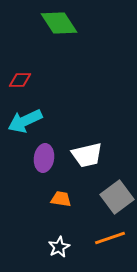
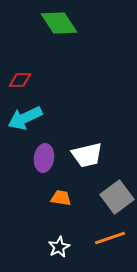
cyan arrow: moved 3 px up
orange trapezoid: moved 1 px up
